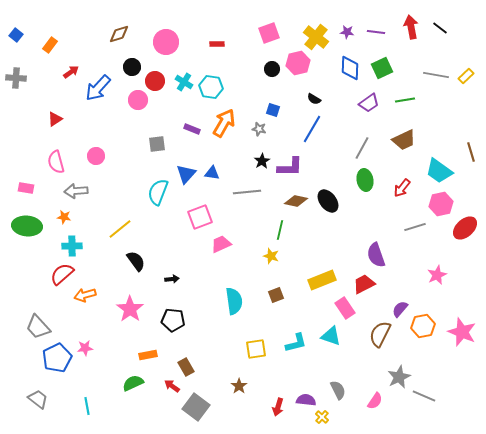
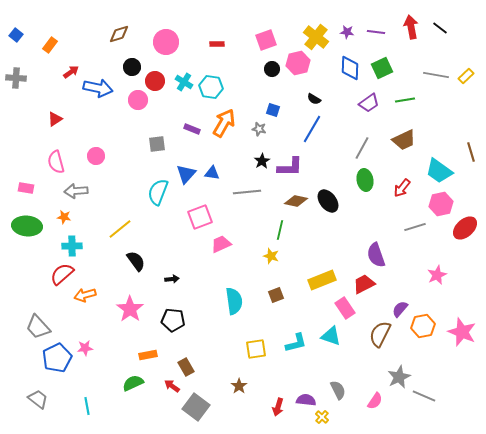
pink square at (269, 33): moved 3 px left, 7 px down
blue arrow at (98, 88): rotated 120 degrees counterclockwise
